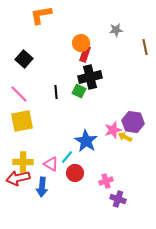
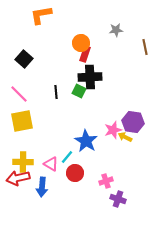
black cross: rotated 10 degrees clockwise
